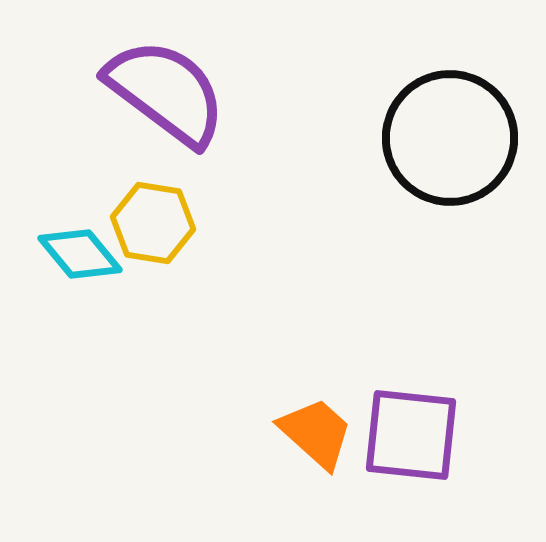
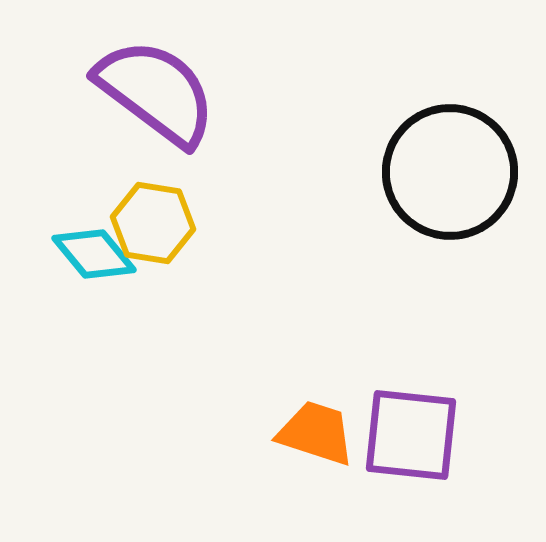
purple semicircle: moved 10 px left
black circle: moved 34 px down
cyan diamond: moved 14 px right
orange trapezoid: rotated 24 degrees counterclockwise
